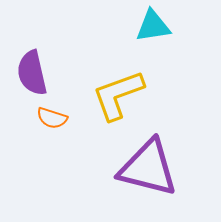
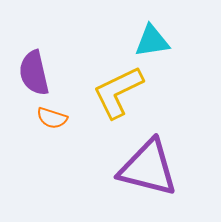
cyan triangle: moved 1 px left, 15 px down
purple semicircle: moved 2 px right
yellow L-shape: moved 3 px up; rotated 6 degrees counterclockwise
